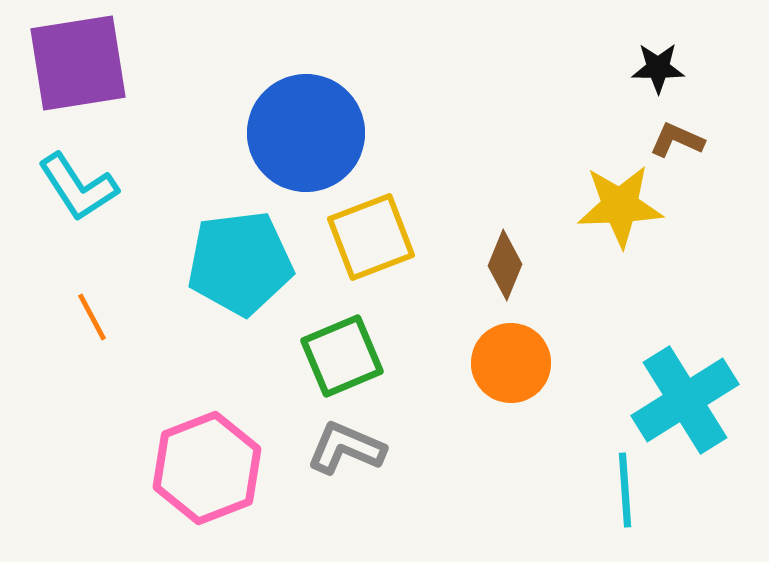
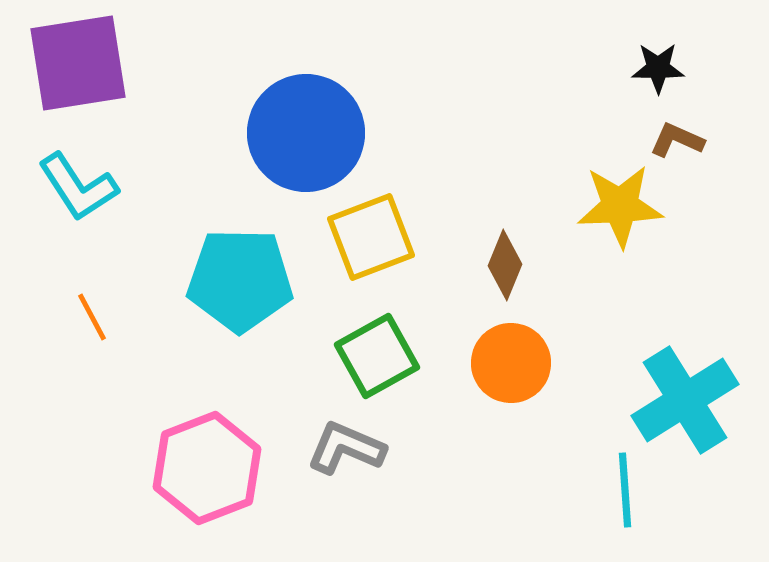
cyan pentagon: moved 17 px down; rotated 8 degrees clockwise
green square: moved 35 px right; rotated 6 degrees counterclockwise
